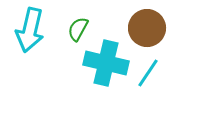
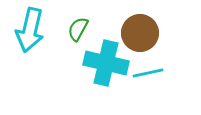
brown circle: moved 7 px left, 5 px down
cyan line: rotated 44 degrees clockwise
